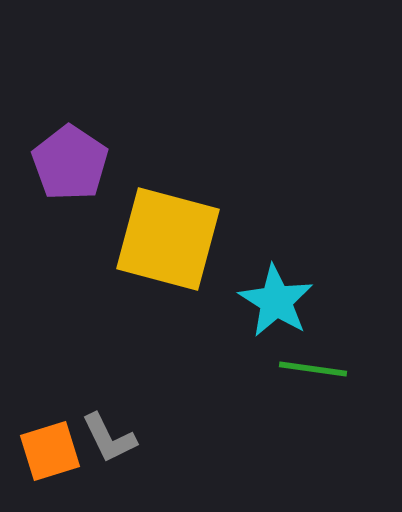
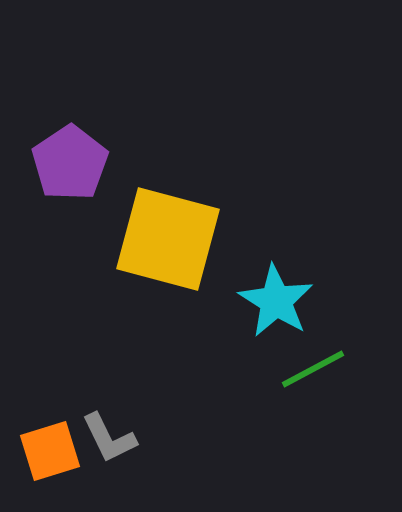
purple pentagon: rotated 4 degrees clockwise
green line: rotated 36 degrees counterclockwise
